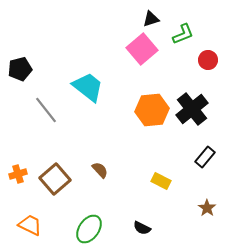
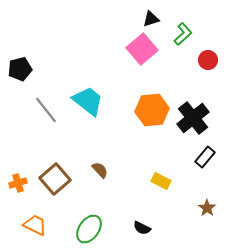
green L-shape: rotated 20 degrees counterclockwise
cyan trapezoid: moved 14 px down
black cross: moved 1 px right, 9 px down
orange cross: moved 9 px down
orange trapezoid: moved 5 px right
